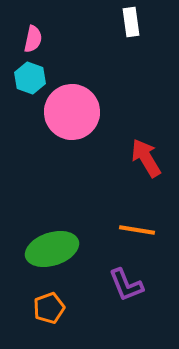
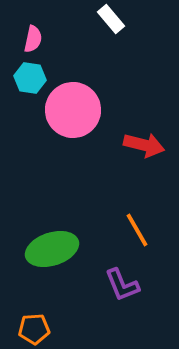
white rectangle: moved 20 px left, 3 px up; rotated 32 degrees counterclockwise
cyan hexagon: rotated 12 degrees counterclockwise
pink circle: moved 1 px right, 2 px up
red arrow: moved 2 px left, 13 px up; rotated 135 degrees clockwise
orange line: rotated 51 degrees clockwise
purple L-shape: moved 4 px left
orange pentagon: moved 15 px left, 21 px down; rotated 16 degrees clockwise
